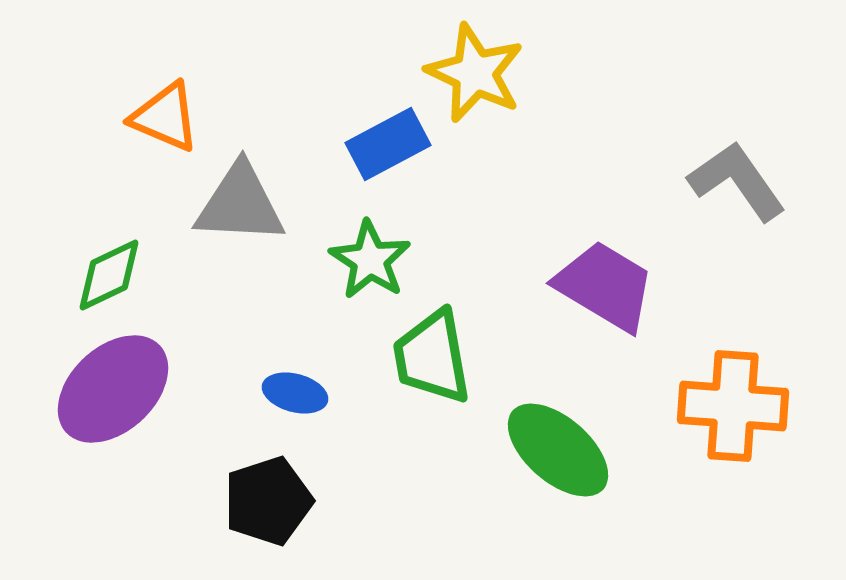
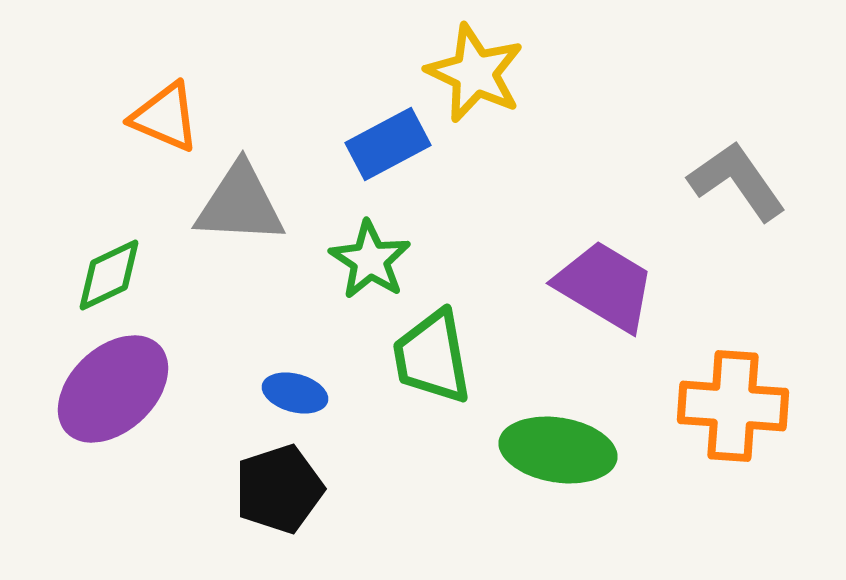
green ellipse: rotated 32 degrees counterclockwise
black pentagon: moved 11 px right, 12 px up
